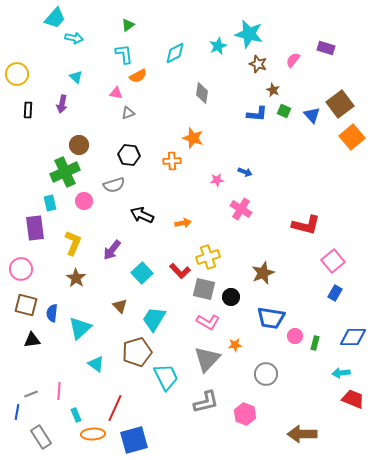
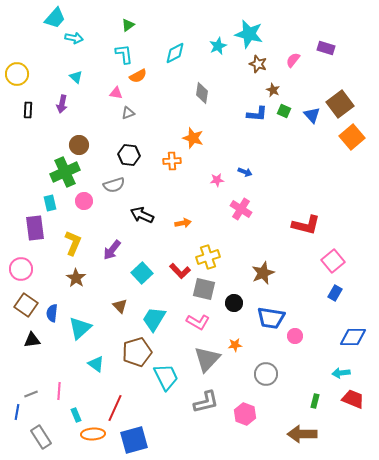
black circle at (231, 297): moved 3 px right, 6 px down
brown square at (26, 305): rotated 20 degrees clockwise
pink L-shape at (208, 322): moved 10 px left
green rectangle at (315, 343): moved 58 px down
